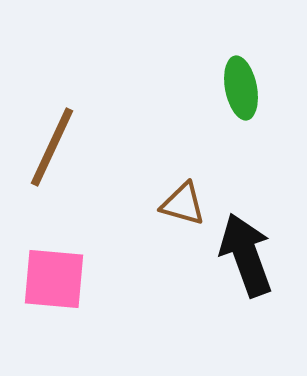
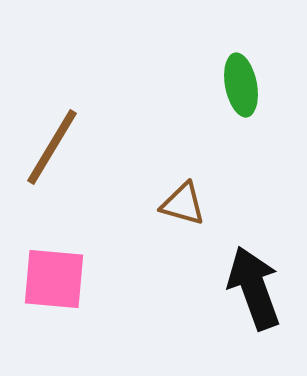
green ellipse: moved 3 px up
brown line: rotated 6 degrees clockwise
black arrow: moved 8 px right, 33 px down
